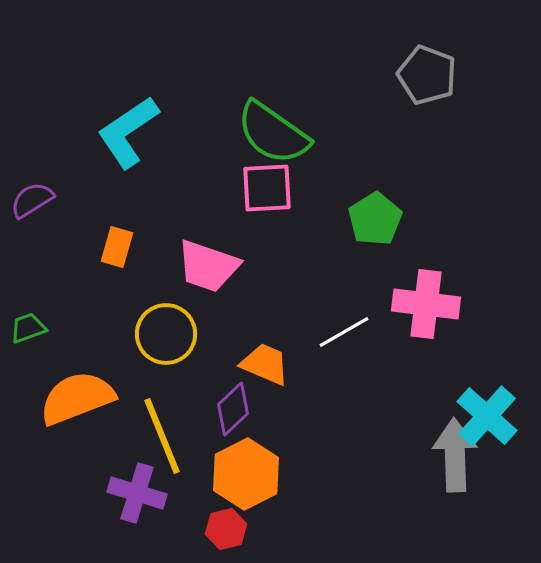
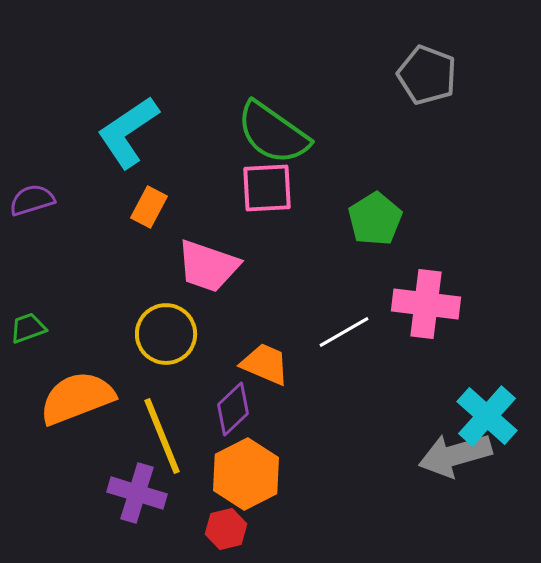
purple semicircle: rotated 15 degrees clockwise
orange rectangle: moved 32 px right, 40 px up; rotated 12 degrees clockwise
gray arrow: rotated 104 degrees counterclockwise
